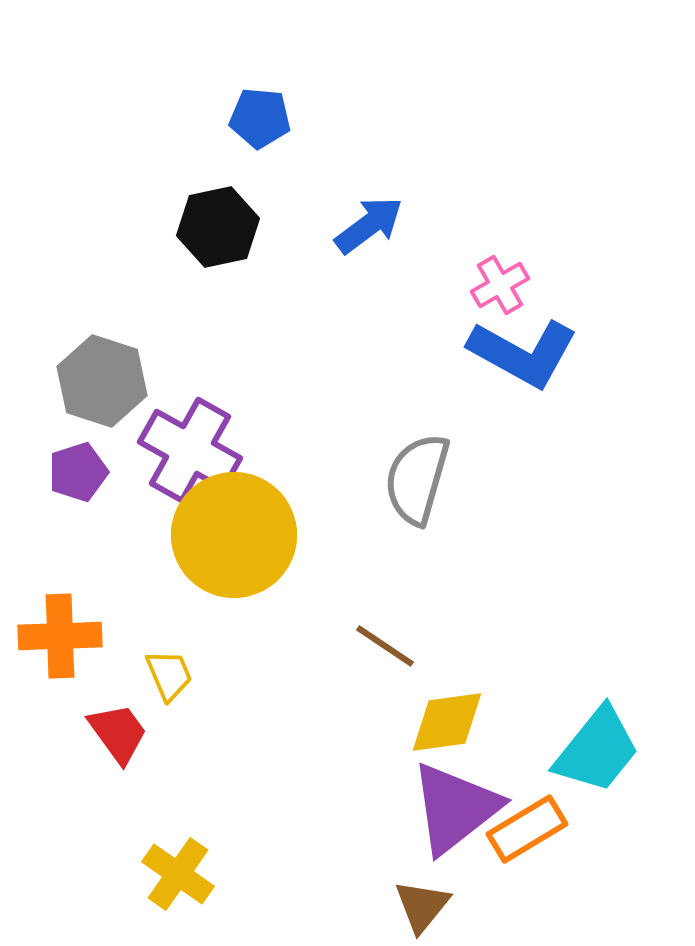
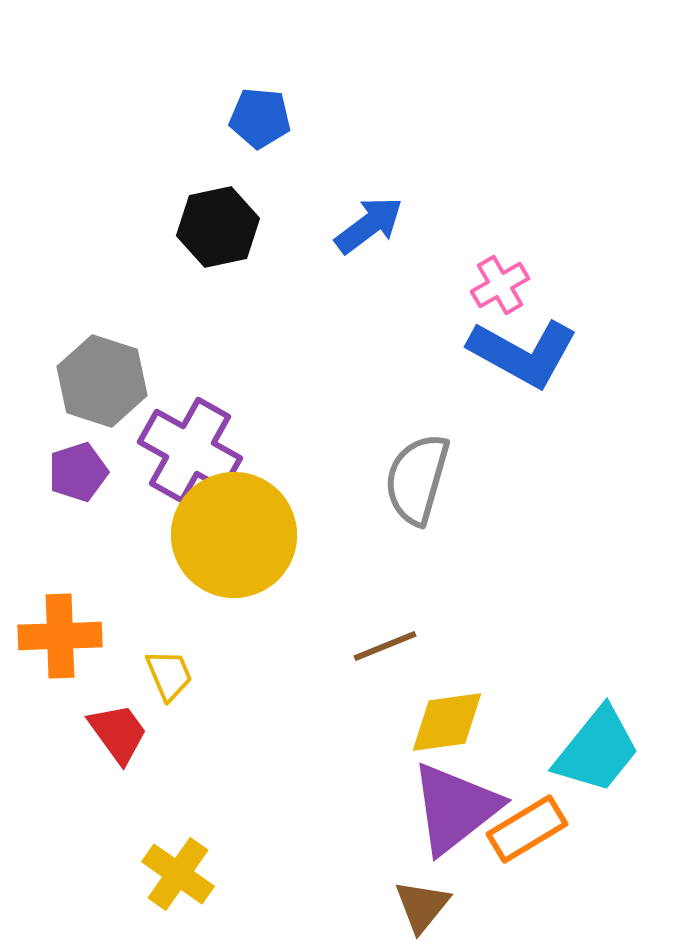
brown line: rotated 56 degrees counterclockwise
